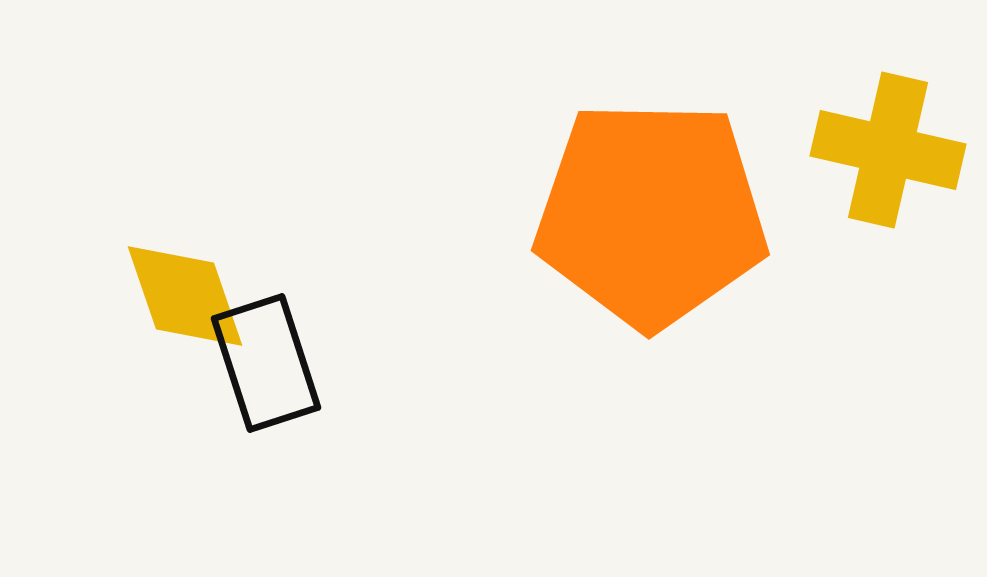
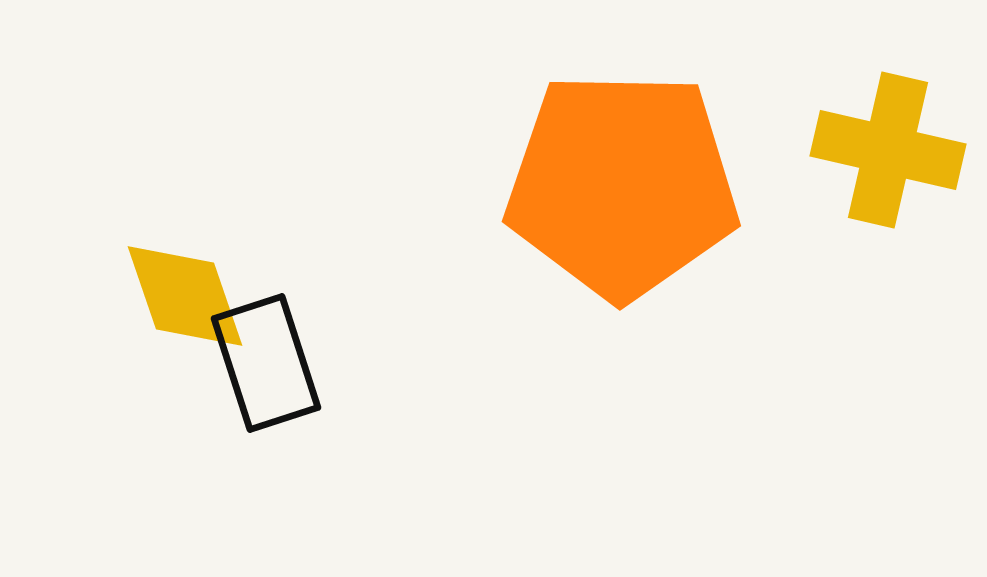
orange pentagon: moved 29 px left, 29 px up
